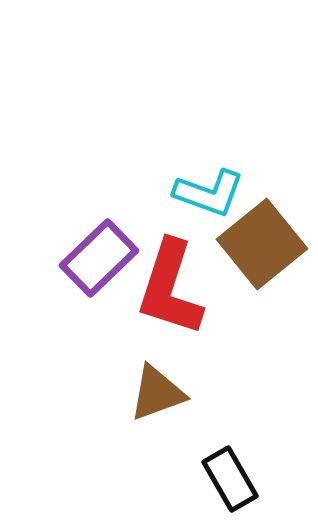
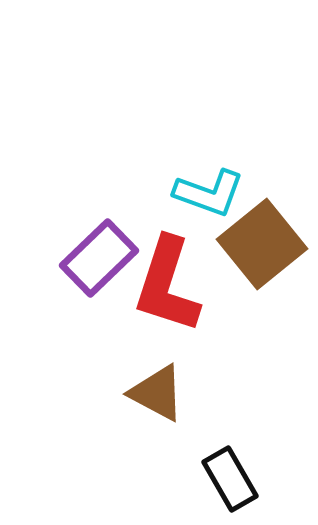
red L-shape: moved 3 px left, 3 px up
brown triangle: rotated 48 degrees clockwise
